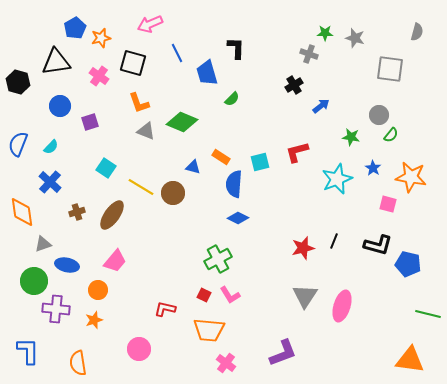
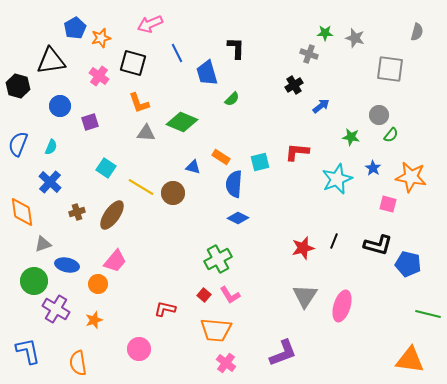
black triangle at (56, 62): moved 5 px left, 1 px up
black hexagon at (18, 82): moved 4 px down
gray triangle at (146, 131): moved 2 px down; rotated 18 degrees counterclockwise
cyan semicircle at (51, 147): rotated 21 degrees counterclockwise
red L-shape at (297, 152): rotated 20 degrees clockwise
orange circle at (98, 290): moved 6 px up
red square at (204, 295): rotated 16 degrees clockwise
purple cross at (56, 309): rotated 24 degrees clockwise
orange trapezoid at (209, 330): moved 7 px right
blue L-shape at (28, 351): rotated 12 degrees counterclockwise
